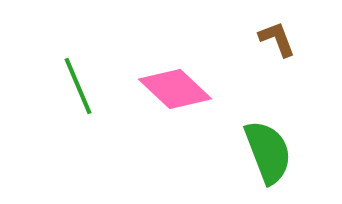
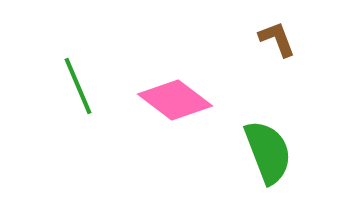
pink diamond: moved 11 px down; rotated 6 degrees counterclockwise
